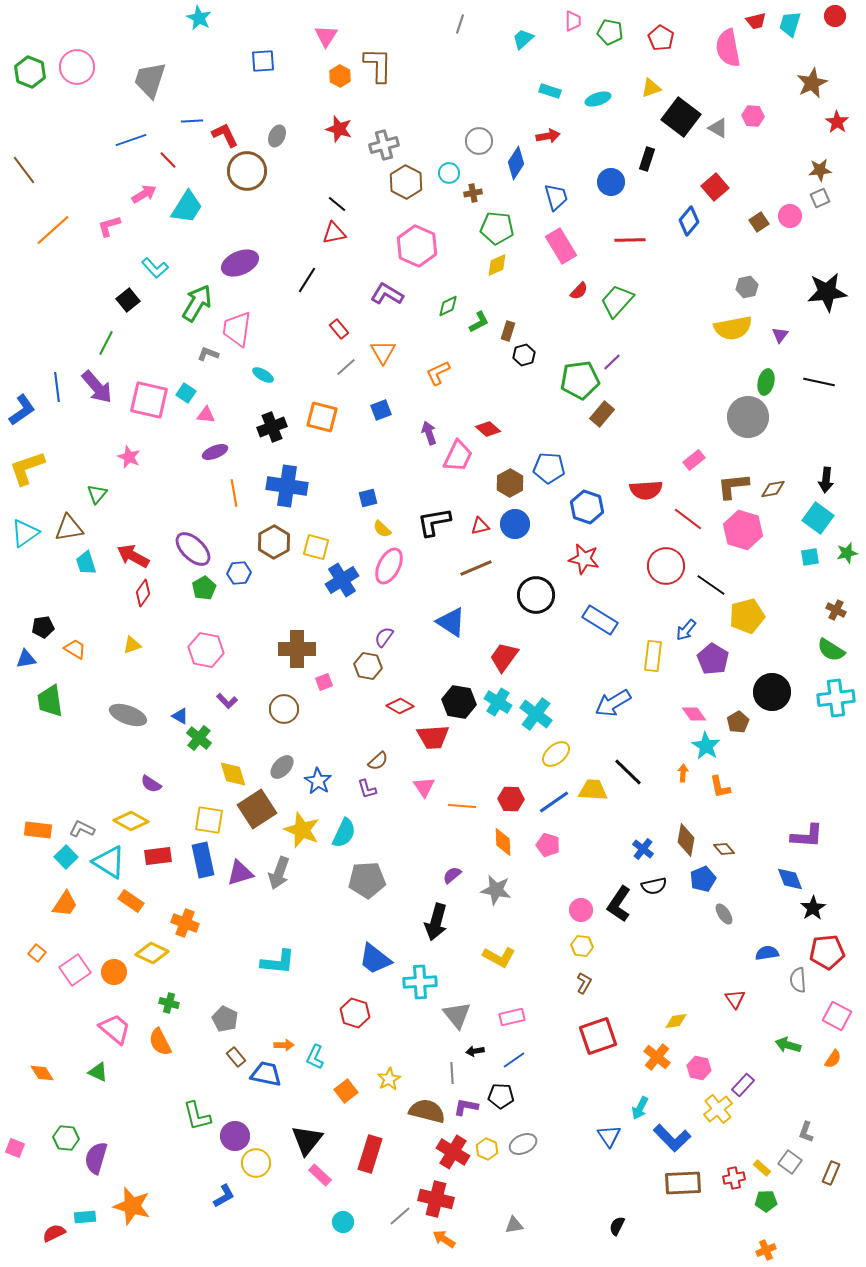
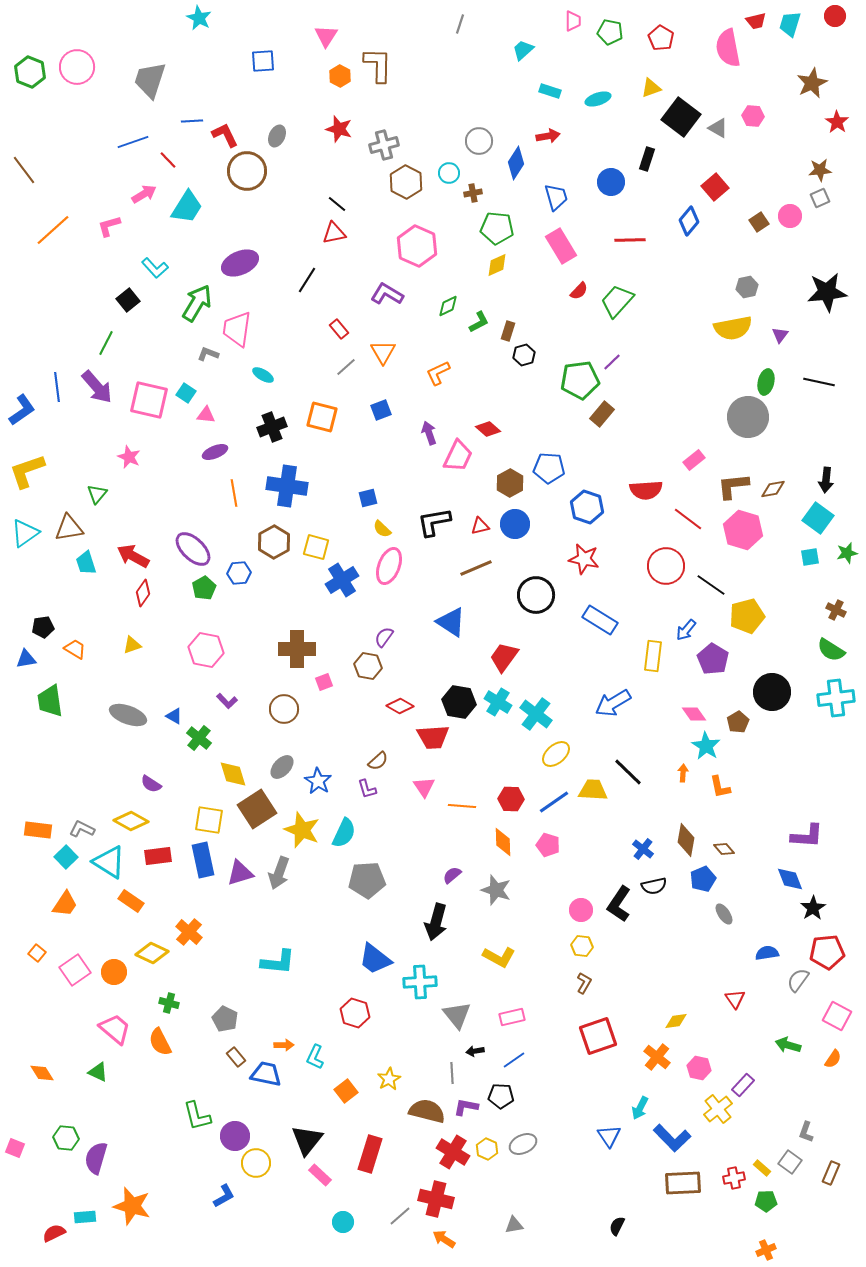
cyan trapezoid at (523, 39): moved 11 px down
blue line at (131, 140): moved 2 px right, 2 px down
yellow L-shape at (27, 468): moved 3 px down
pink ellipse at (389, 566): rotated 6 degrees counterclockwise
blue triangle at (180, 716): moved 6 px left
gray star at (496, 890): rotated 8 degrees clockwise
orange cross at (185, 923): moved 4 px right, 9 px down; rotated 20 degrees clockwise
gray semicircle at (798, 980): rotated 40 degrees clockwise
